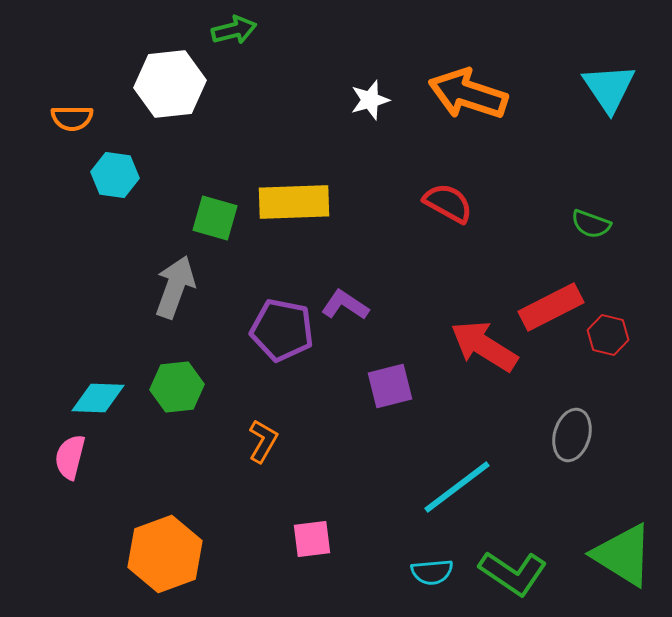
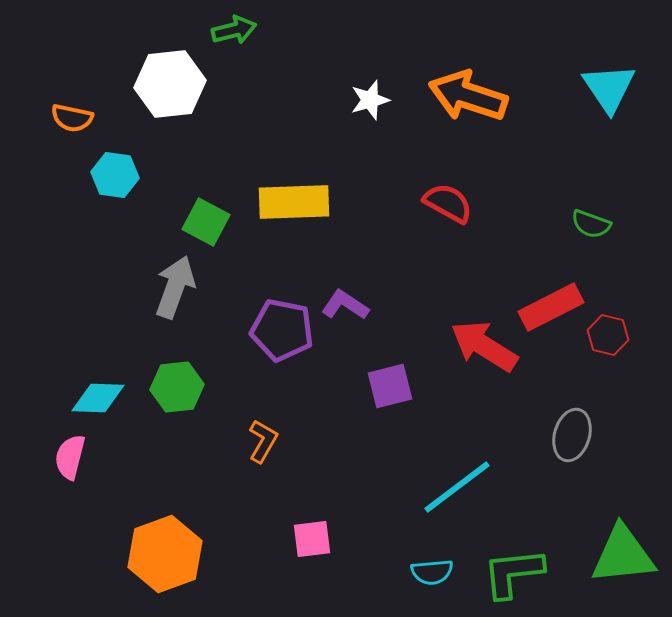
orange arrow: moved 2 px down
orange semicircle: rotated 12 degrees clockwise
green square: moved 9 px left, 4 px down; rotated 12 degrees clockwise
green triangle: rotated 38 degrees counterclockwise
green L-shape: rotated 140 degrees clockwise
